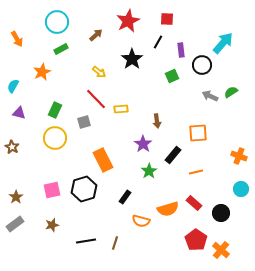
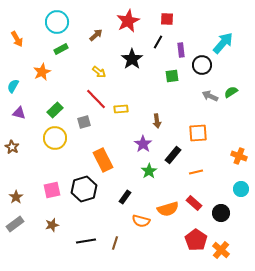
green square at (172, 76): rotated 16 degrees clockwise
green rectangle at (55, 110): rotated 21 degrees clockwise
